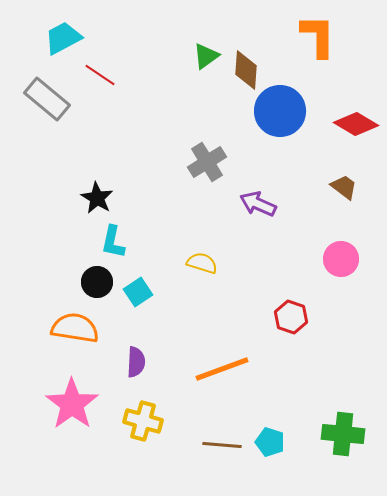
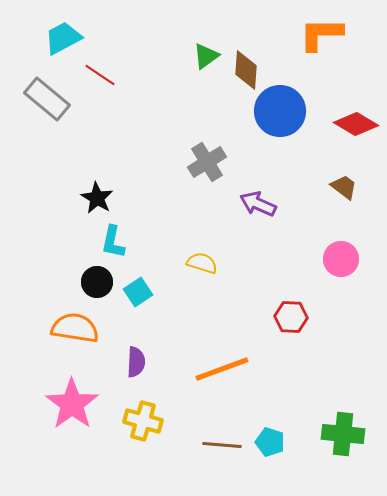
orange L-shape: moved 3 px right, 2 px up; rotated 90 degrees counterclockwise
red hexagon: rotated 16 degrees counterclockwise
